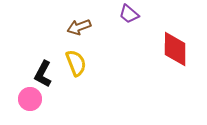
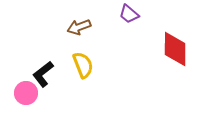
yellow semicircle: moved 7 px right, 2 px down
black L-shape: rotated 24 degrees clockwise
pink circle: moved 4 px left, 6 px up
